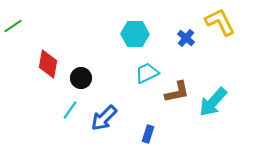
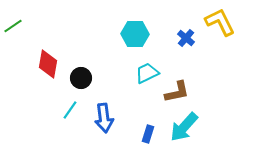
cyan arrow: moved 29 px left, 25 px down
blue arrow: rotated 52 degrees counterclockwise
